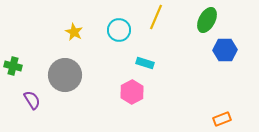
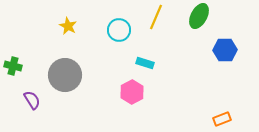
green ellipse: moved 8 px left, 4 px up
yellow star: moved 6 px left, 6 px up
